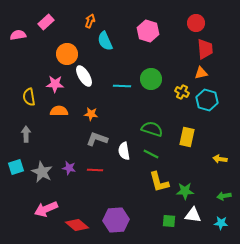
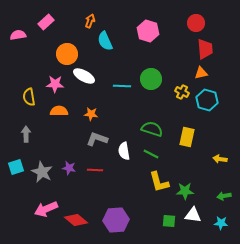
white ellipse: rotated 30 degrees counterclockwise
red diamond: moved 1 px left, 5 px up
